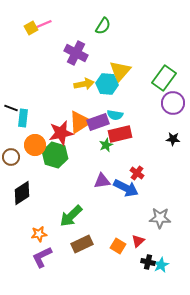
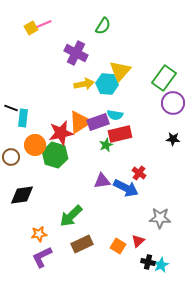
red cross: moved 2 px right
black diamond: moved 2 px down; rotated 25 degrees clockwise
